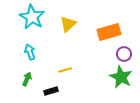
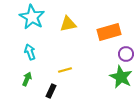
yellow triangle: rotated 30 degrees clockwise
purple circle: moved 2 px right
black rectangle: rotated 48 degrees counterclockwise
